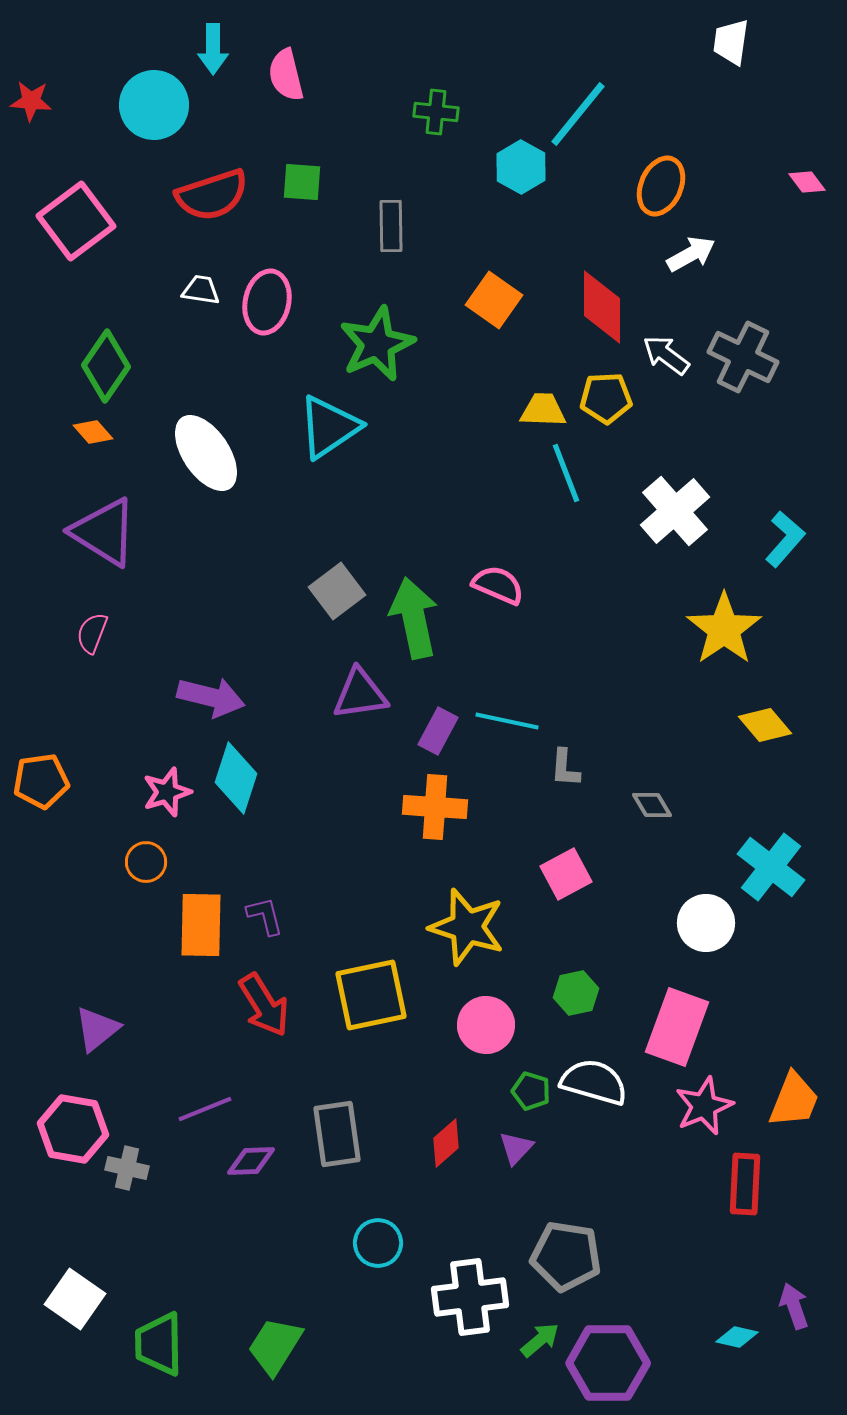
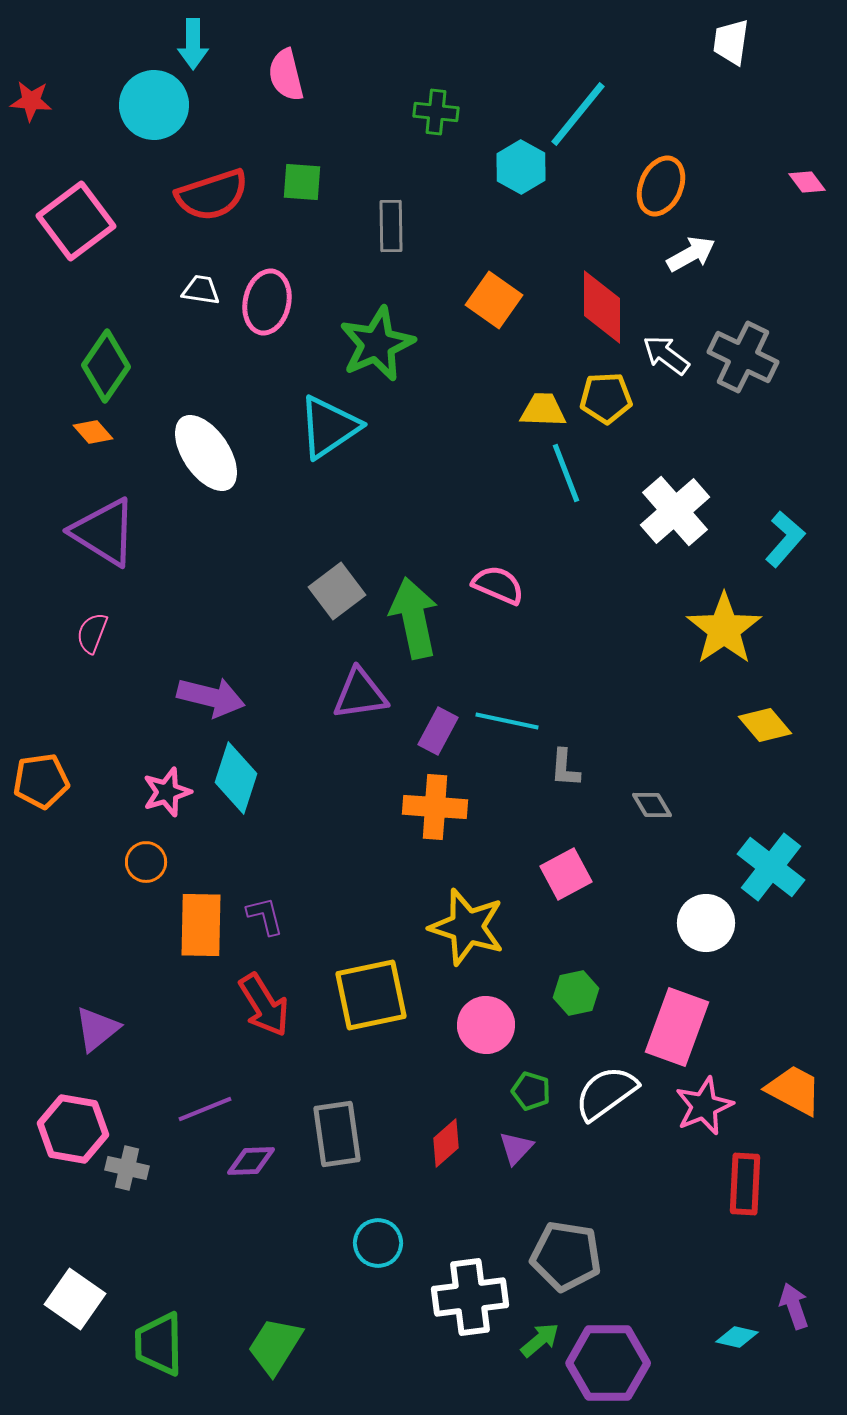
cyan arrow at (213, 49): moved 20 px left, 5 px up
white semicircle at (594, 1082): moved 12 px right, 11 px down; rotated 52 degrees counterclockwise
orange trapezoid at (794, 1100): moved 10 px up; rotated 84 degrees counterclockwise
